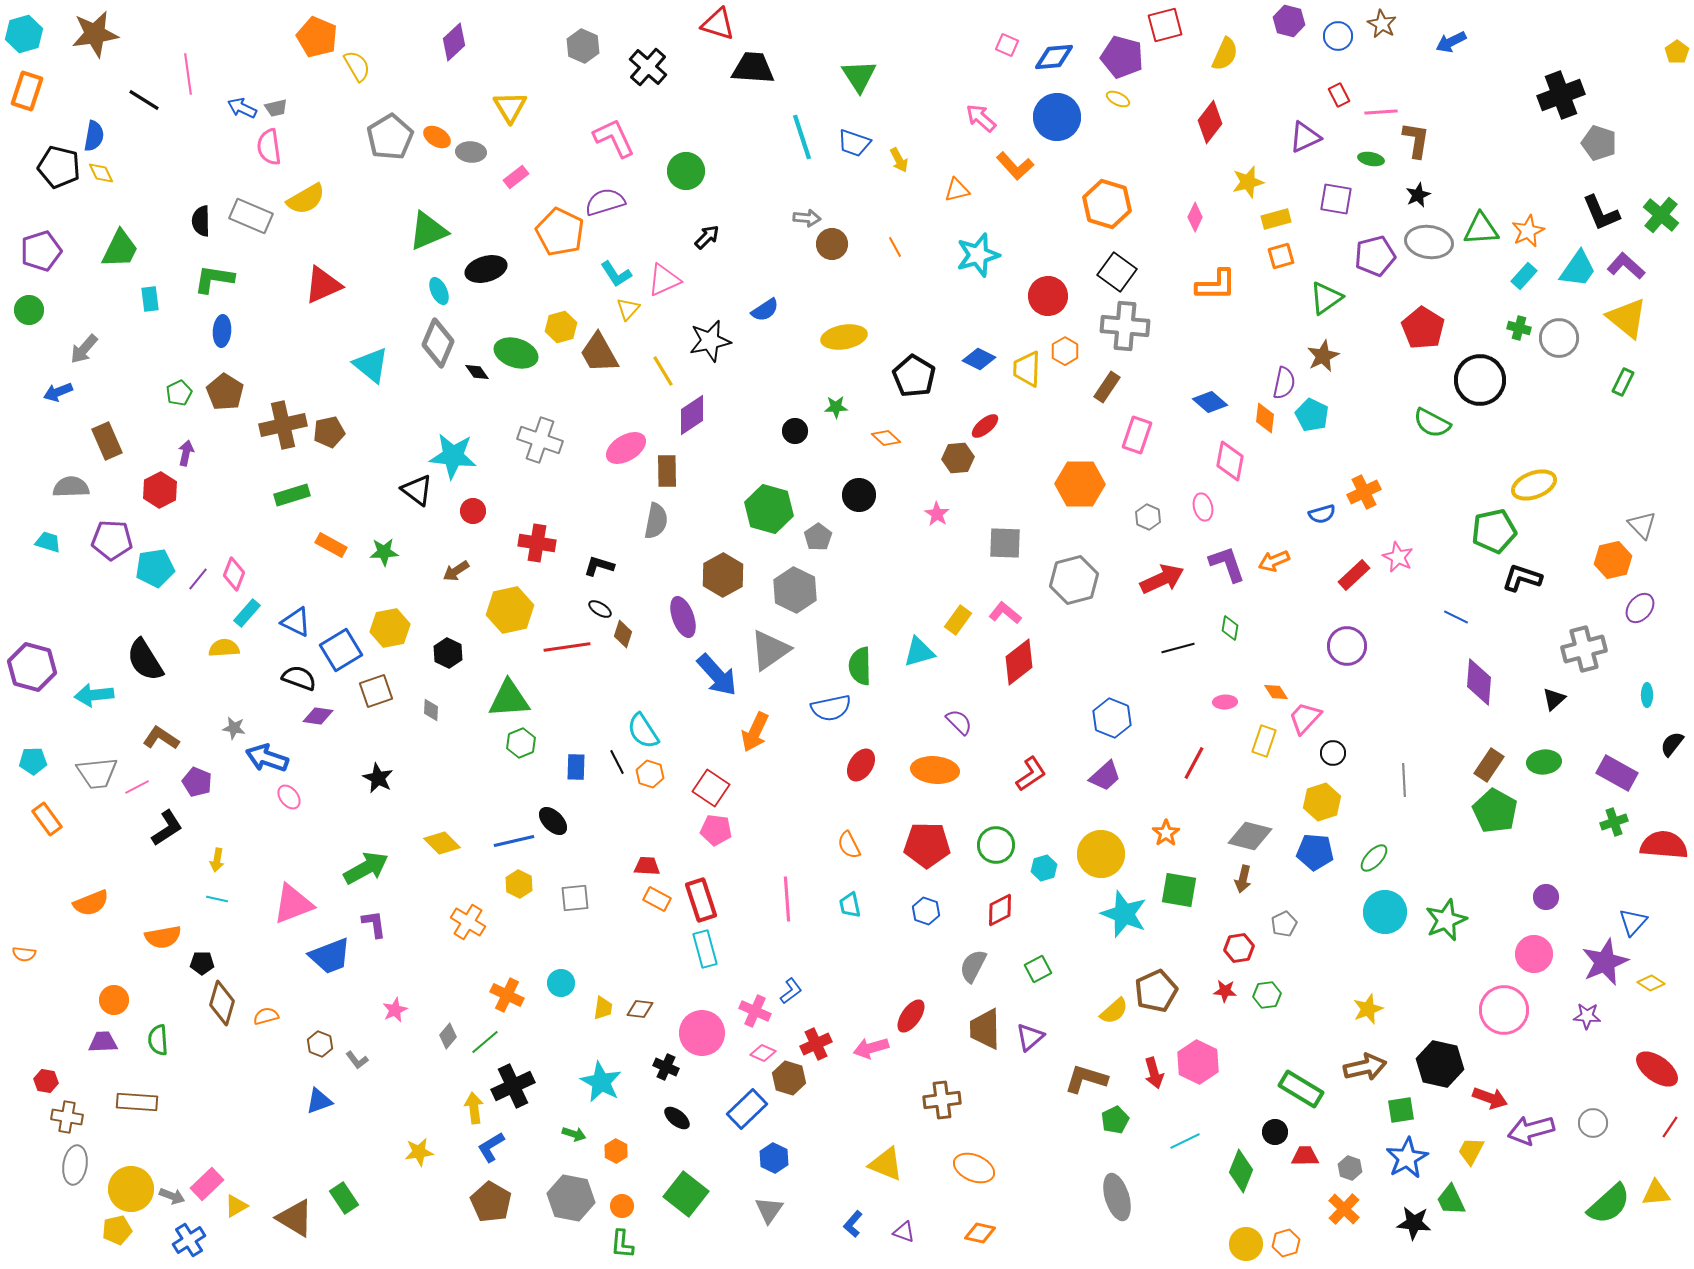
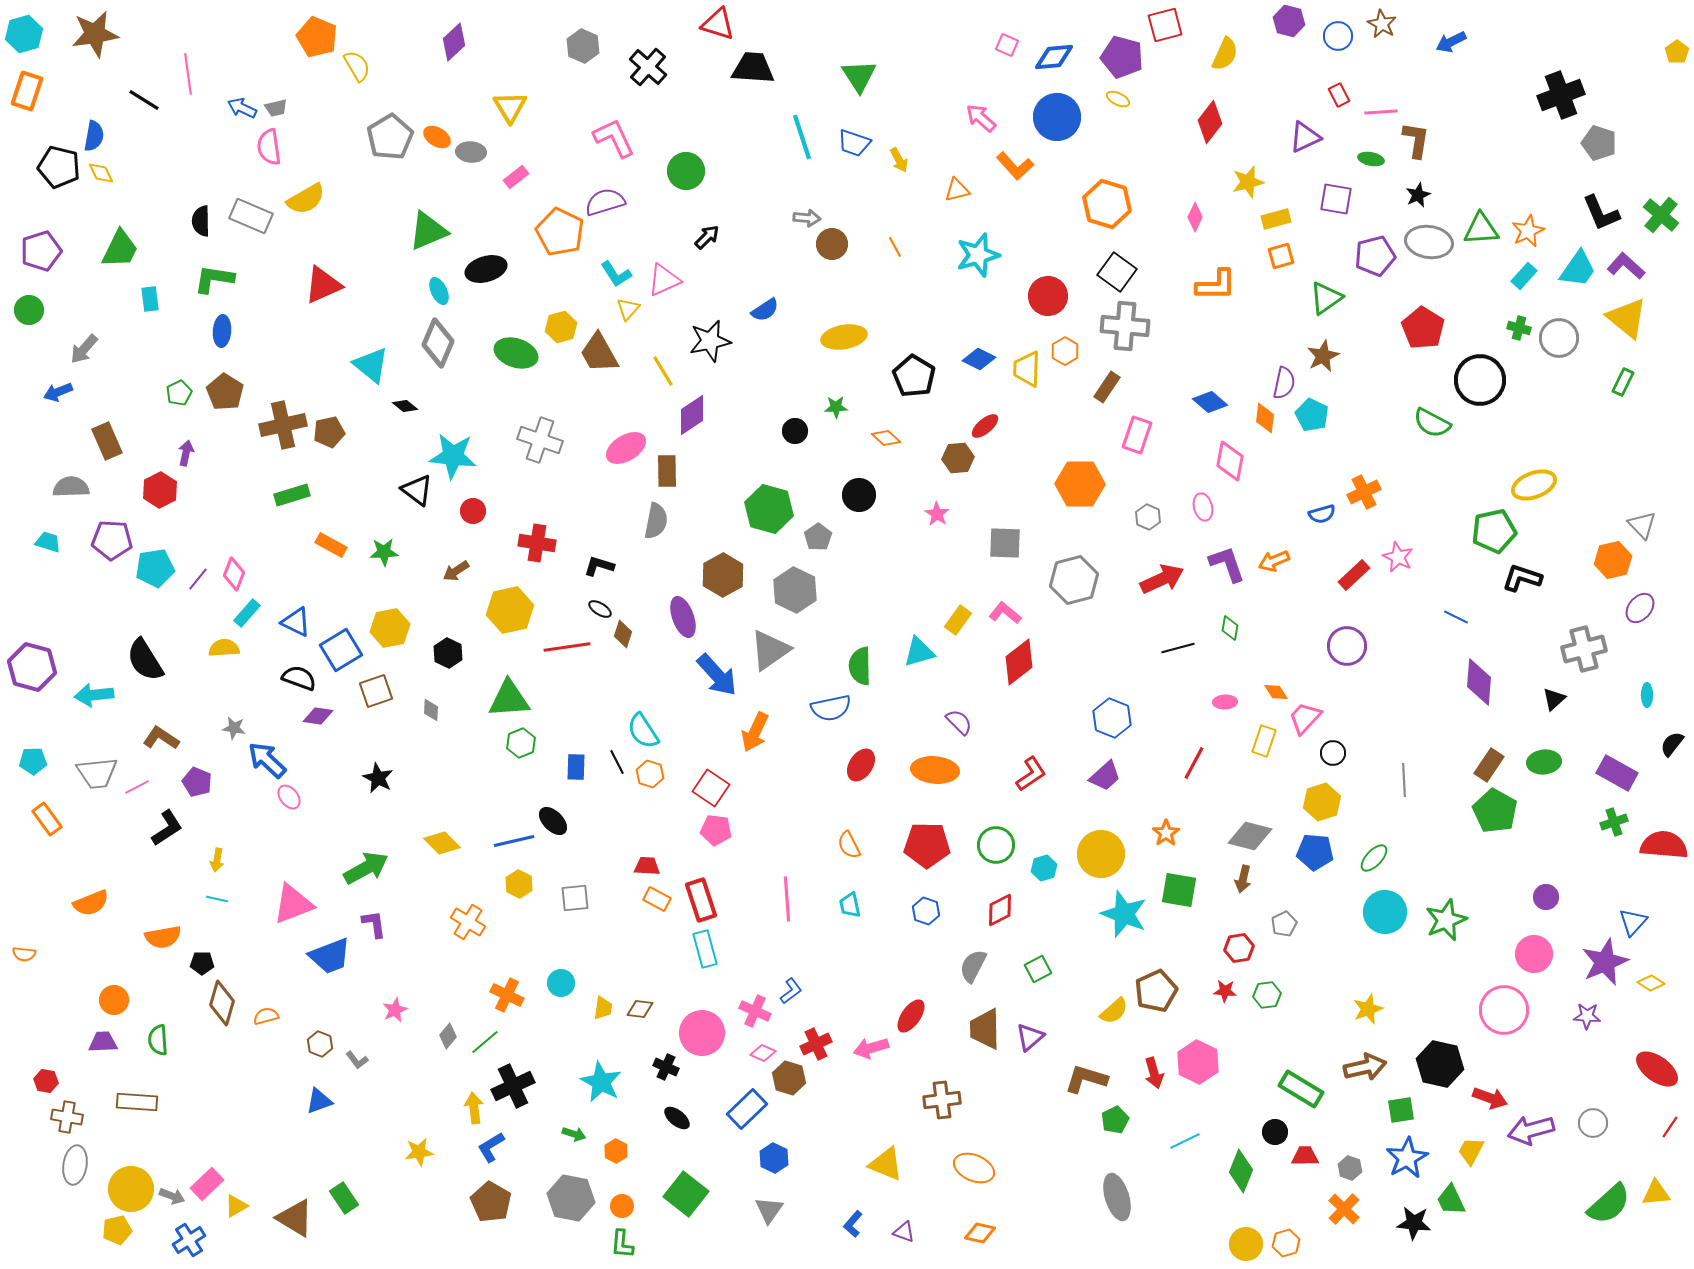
black diamond at (477, 372): moved 72 px left, 34 px down; rotated 15 degrees counterclockwise
blue arrow at (267, 758): moved 2 px down; rotated 24 degrees clockwise
